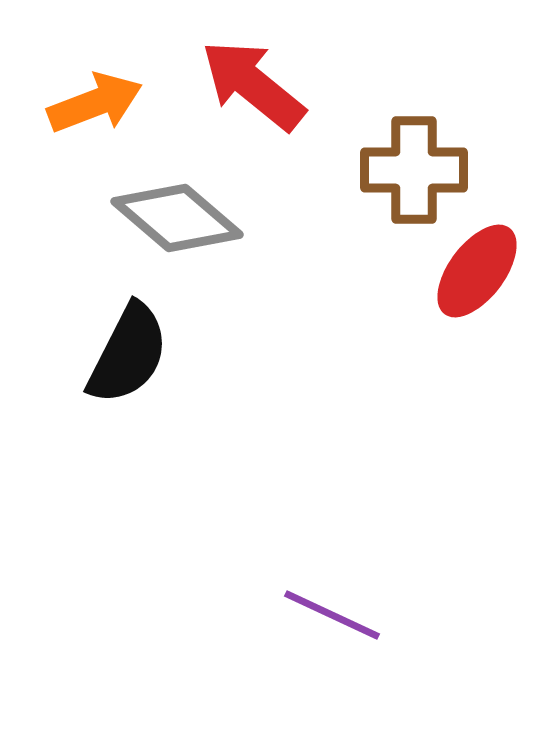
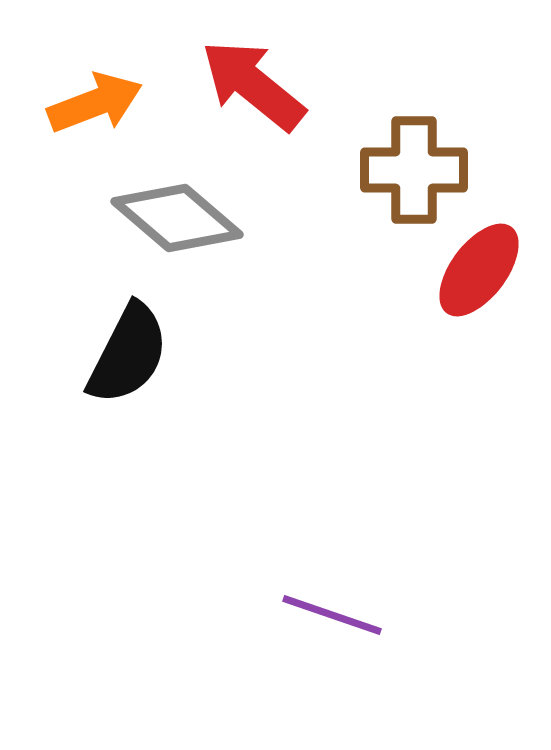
red ellipse: moved 2 px right, 1 px up
purple line: rotated 6 degrees counterclockwise
